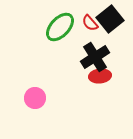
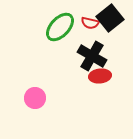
black square: moved 1 px up
red semicircle: rotated 36 degrees counterclockwise
black cross: moved 3 px left, 1 px up; rotated 28 degrees counterclockwise
